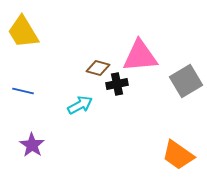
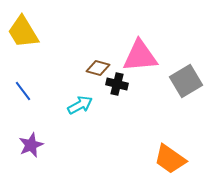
black cross: rotated 25 degrees clockwise
blue line: rotated 40 degrees clockwise
purple star: moved 1 px left; rotated 15 degrees clockwise
orange trapezoid: moved 8 px left, 4 px down
